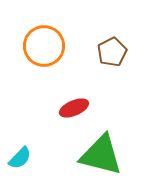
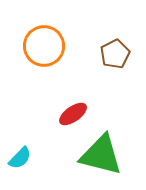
brown pentagon: moved 3 px right, 2 px down
red ellipse: moved 1 px left, 6 px down; rotated 12 degrees counterclockwise
